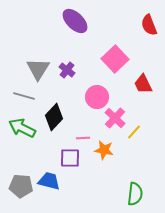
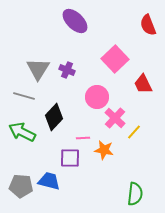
red semicircle: moved 1 px left
purple cross: rotated 14 degrees counterclockwise
green arrow: moved 4 px down
